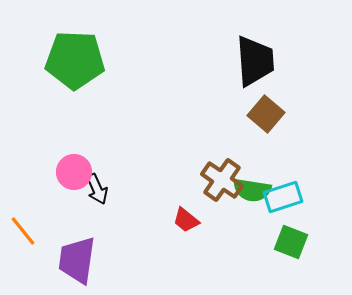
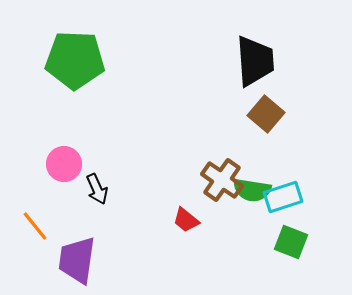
pink circle: moved 10 px left, 8 px up
orange line: moved 12 px right, 5 px up
